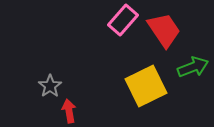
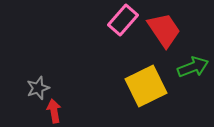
gray star: moved 12 px left, 2 px down; rotated 15 degrees clockwise
red arrow: moved 15 px left
